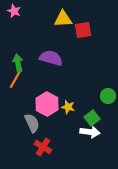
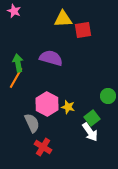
white arrow: rotated 48 degrees clockwise
